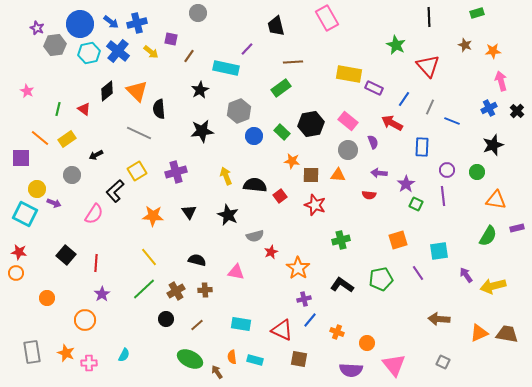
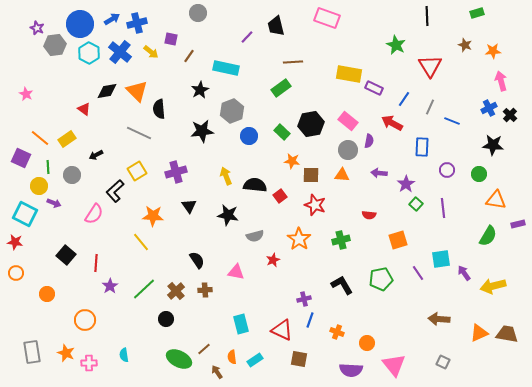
black line at (429, 17): moved 2 px left, 1 px up
pink rectangle at (327, 18): rotated 40 degrees counterclockwise
blue arrow at (111, 22): moved 1 px right, 3 px up; rotated 70 degrees counterclockwise
purple line at (247, 49): moved 12 px up
blue cross at (118, 51): moved 2 px right, 1 px down
cyan hexagon at (89, 53): rotated 20 degrees counterclockwise
red triangle at (428, 66): moved 2 px right; rotated 10 degrees clockwise
pink star at (27, 91): moved 1 px left, 3 px down
black diamond at (107, 91): rotated 30 degrees clockwise
green line at (58, 109): moved 10 px left, 58 px down; rotated 16 degrees counterclockwise
gray hexagon at (239, 111): moved 7 px left
black cross at (517, 111): moved 7 px left, 4 px down
blue circle at (254, 136): moved 5 px left
purple semicircle at (373, 142): moved 4 px left, 1 px up; rotated 32 degrees clockwise
black star at (493, 145): rotated 25 degrees clockwise
purple square at (21, 158): rotated 24 degrees clockwise
green circle at (477, 172): moved 2 px right, 2 px down
orange triangle at (338, 175): moved 4 px right
yellow circle at (37, 189): moved 2 px right, 3 px up
red semicircle at (369, 195): moved 20 px down
purple line at (443, 196): moved 12 px down
green square at (416, 204): rotated 16 degrees clockwise
black triangle at (189, 212): moved 6 px up
black star at (228, 215): rotated 15 degrees counterclockwise
purple rectangle at (517, 228): moved 1 px right, 4 px up
cyan square at (439, 251): moved 2 px right, 8 px down
red star at (19, 252): moved 4 px left, 10 px up
red star at (271, 252): moved 2 px right, 8 px down
yellow line at (149, 257): moved 8 px left, 15 px up
black semicircle at (197, 260): rotated 42 degrees clockwise
orange star at (298, 268): moved 1 px right, 29 px up
purple arrow at (466, 275): moved 2 px left, 2 px up
black L-shape at (342, 285): rotated 25 degrees clockwise
brown cross at (176, 291): rotated 12 degrees counterclockwise
purple star at (102, 294): moved 8 px right, 8 px up
orange circle at (47, 298): moved 4 px up
blue line at (310, 320): rotated 21 degrees counterclockwise
cyan rectangle at (241, 324): rotated 66 degrees clockwise
brown line at (197, 325): moved 7 px right, 24 px down
cyan semicircle at (124, 355): rotated 144 degrees clockwise
green ellipse at (190, 359): moved 11 px left
cyan rectangle at (255, 360): rotated 49 degrees counterclockwise
